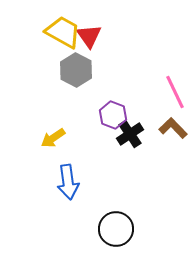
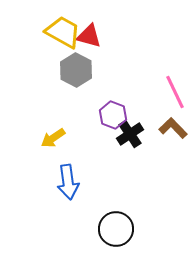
red triangle: rotated 40 degrees counterclockwise
